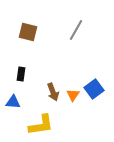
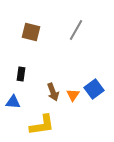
brown square: moved 3 px right
yellow L-shape: moved 1 px right
